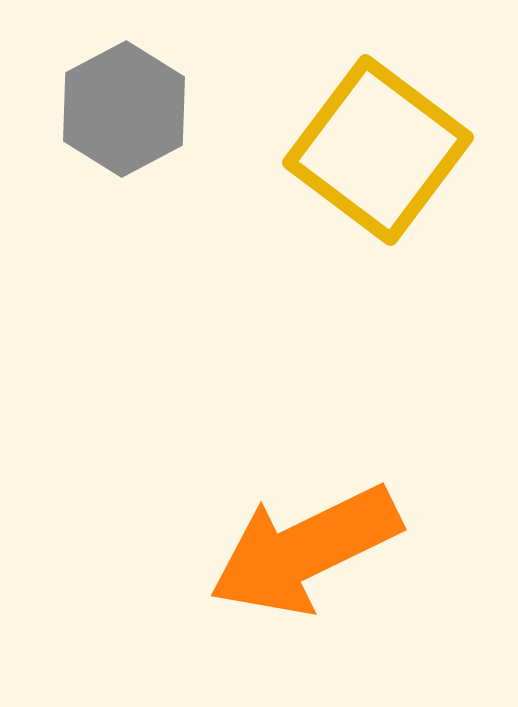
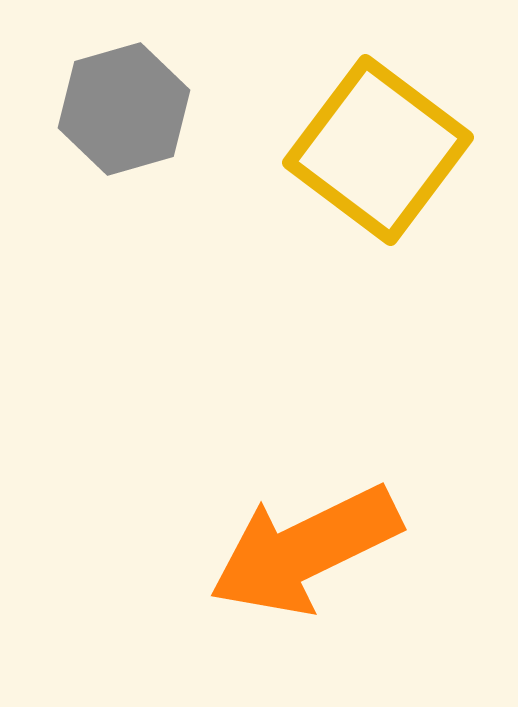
gray hexagon: rotated 12 degrees clockwise
